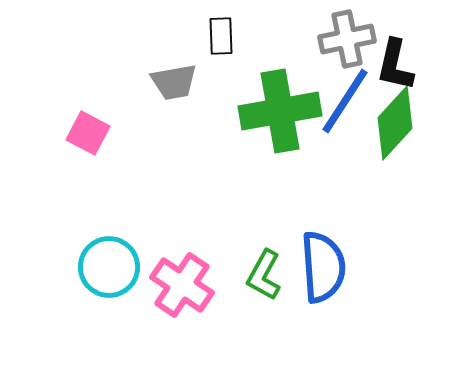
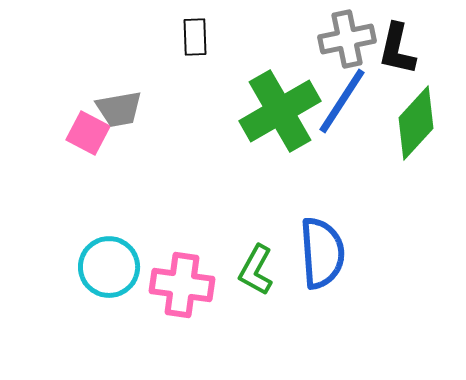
black rectangle: moved 26 px left, 1 px down
black L-shape: moved 2 px right, 16 px up
gray trapezoid: moved 55 px left, 27 px down
blue line: moved 3 px left
green cross: rotated 20 degrees counterclockwise
green diamond: moved 21 px right
blue semicircle: moved 1 px left, 14 px up
green L-shape: moved 8 px left, 5 px up
pink cross: rotated 26 degrees counterclockwise
